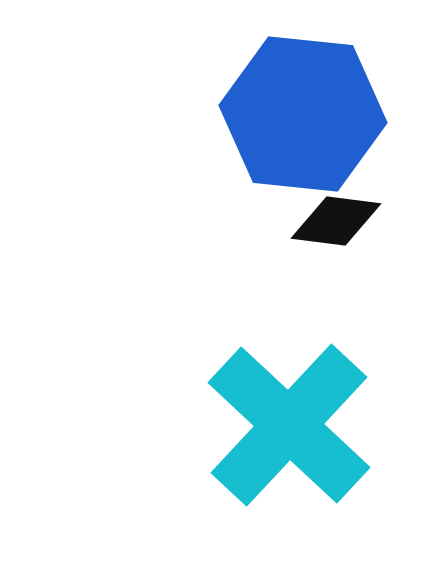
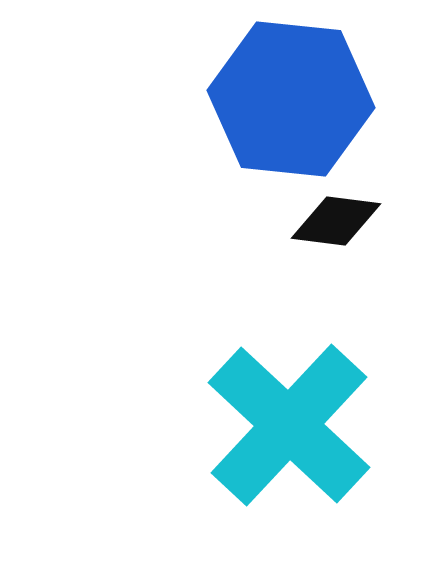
blue hexagon: moved 12 px left, 15 px up
